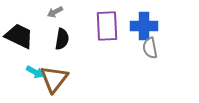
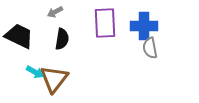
purple rectangle: moved 2 px left, 3 px up
